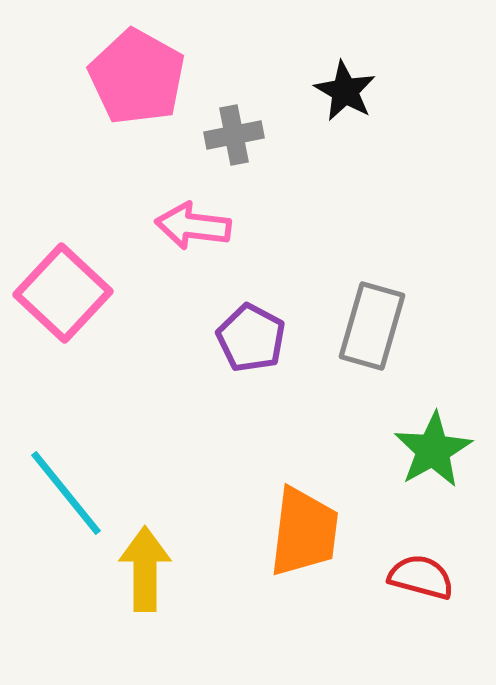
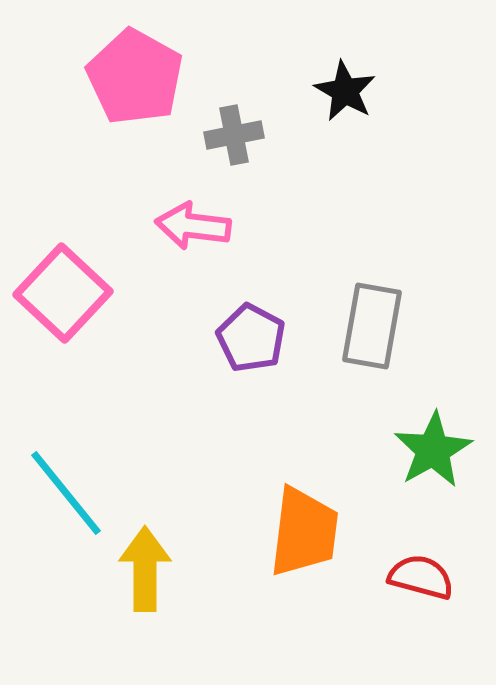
pink pentagon: moved 2 px left
gray rectangle: rotated 6 degrees counterclockwise
